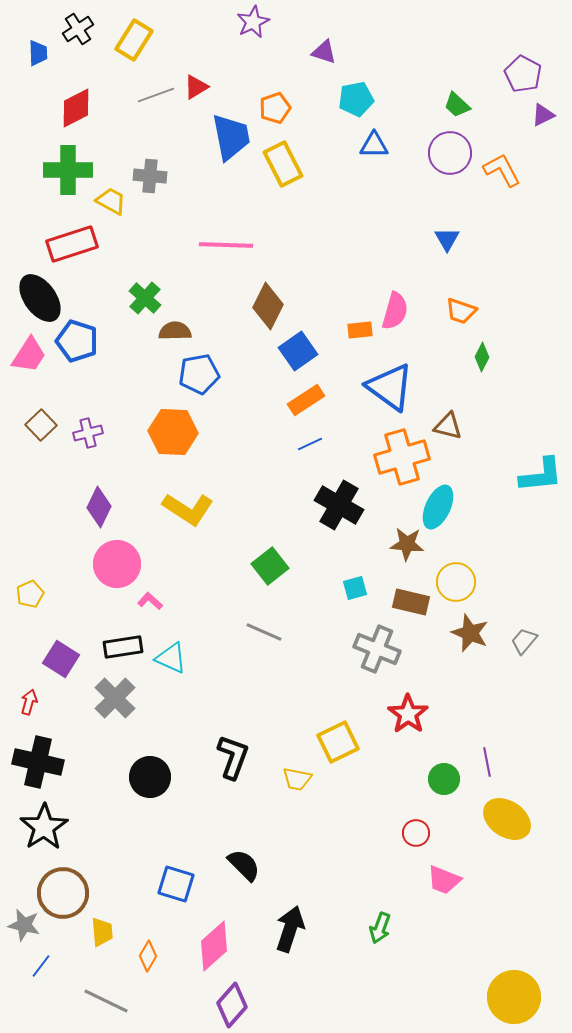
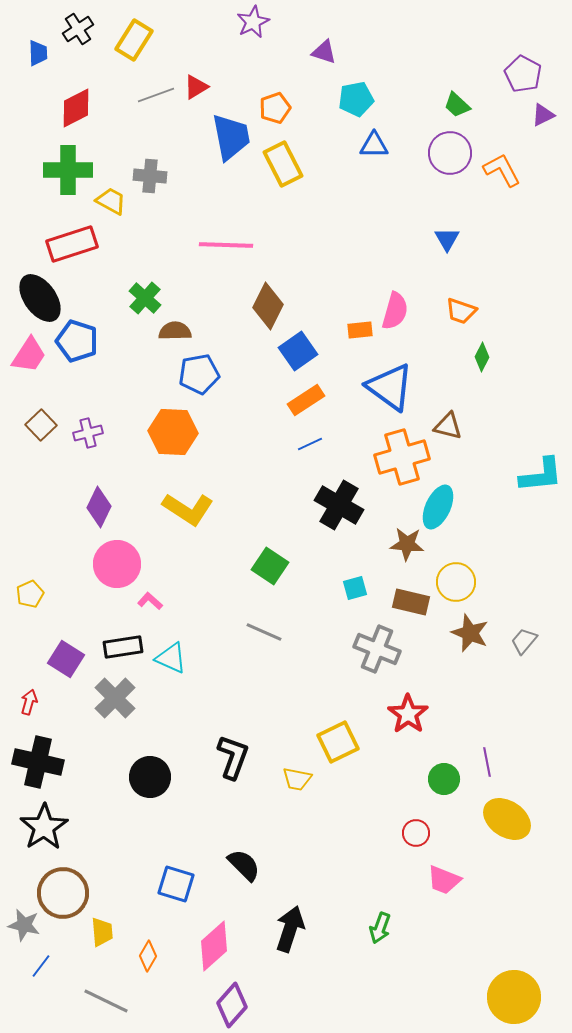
green square at (270, 566): rotated 18 degrees counterclockwise
purple square at (61, 659): moved 5 px right
